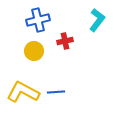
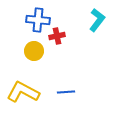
blue cross: rotated 20 degrees clockwise
red cross: moved 8 px left, 5 px up
blue line: moved 10 px right
